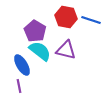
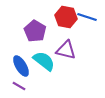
blue line: moved 4 px left, 3 px up
cyan semicircle: moved 4 px right, 10 px down
blue ellipse: moved 1 px left, 1 px down
purple line: rotated 48 degrees counterclockwise
